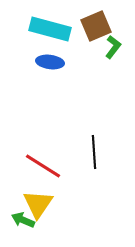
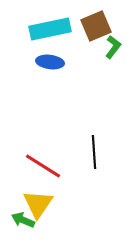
cyan rectangle: rotated 27 degrees counterclockwise
